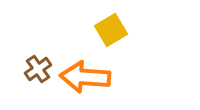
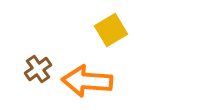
orange arrow: moved 2 px right, 4 px down
